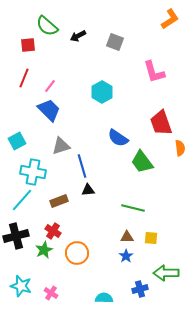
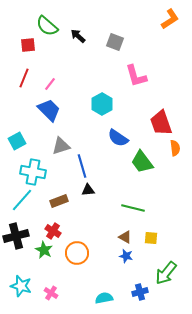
black arrow: rotated 70 degrees clockwise
pink L-shape: moved 18 px left, 4 px down
pink line: moved 2 px up
cyan hexagon: moved 12 px down
orange semicircle: moved 5 px left
brown triangle: moved 2 px left; rotated 32 degrees clockwise
green star: rotated 18 degrees counterclockwise
blue star: rotated 24 degrees counterclockwise
green arrow: rotated 50 degrees counterclockwise
blue cross: moved 3 px down
cyan semicircle: rotated 12 degrees counterclockwise
